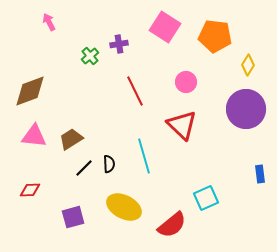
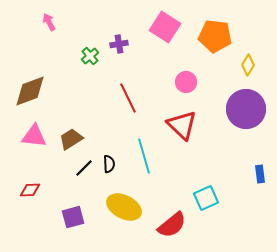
red line: moved 7 px left, 7 px down
